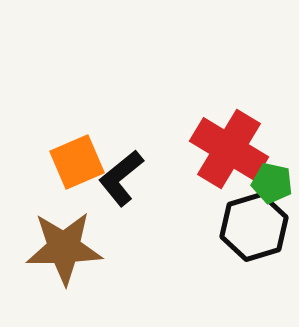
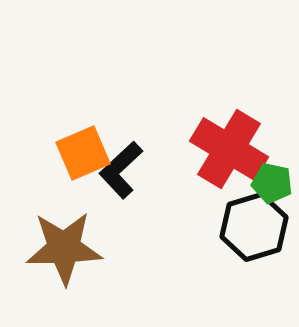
orange square: moved 6 px right, 9 px up
black L-shape: moved 8 px up; rotated 4 degrees counterclockwise
